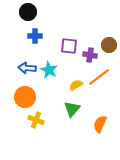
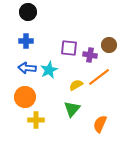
blue cross: moved 9 px left, 5 px down
purple square: moved 2 px down
cyan star: rotated 18 degrees clockwise
yellow cross: rotated 21 degrees counterclockwise
